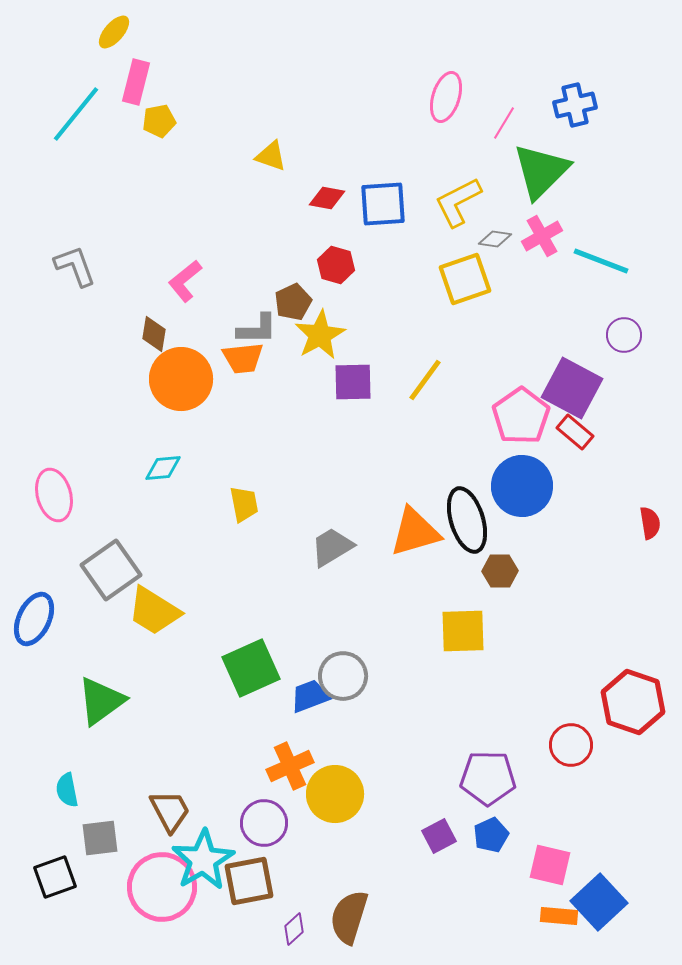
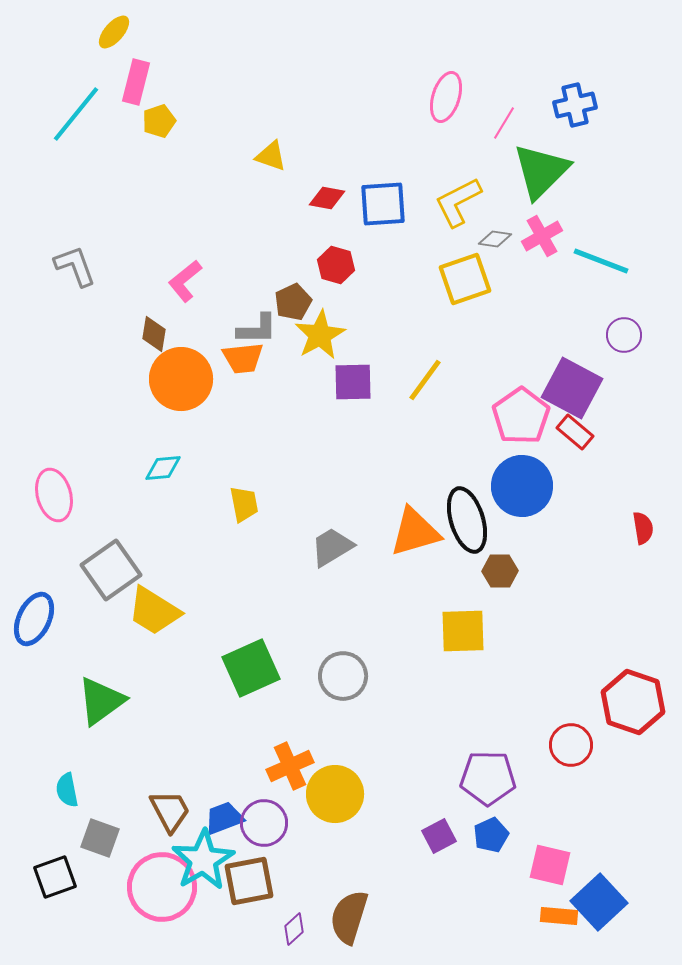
yellow pentagon at (159, 121): rotated 8 degrees counterclockwise
red semicircle at (650, 523): moved 7 px left, 5 px down
blue trapezoid at (310, 696): moved 86 px left, 122 px down
gray square at (100, 838): rotated 27 degrees clockwise
